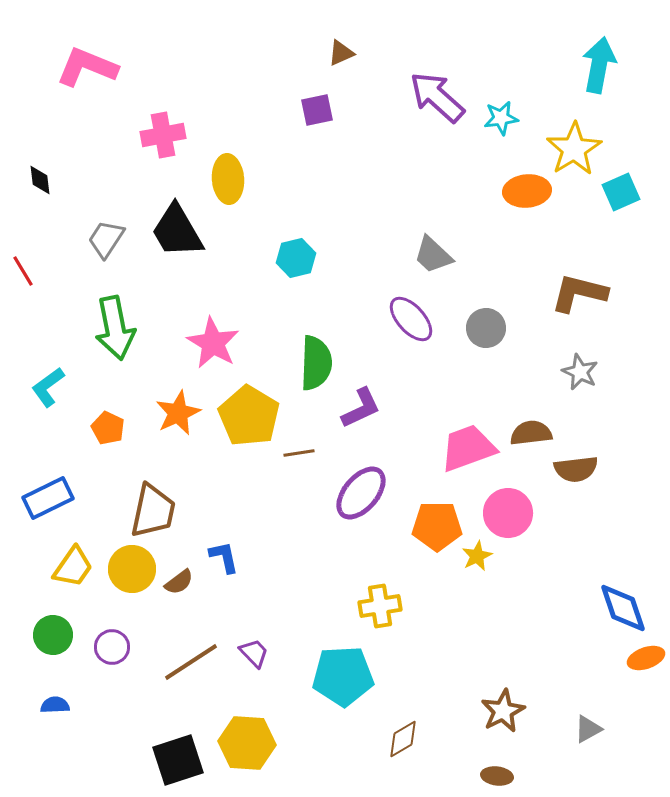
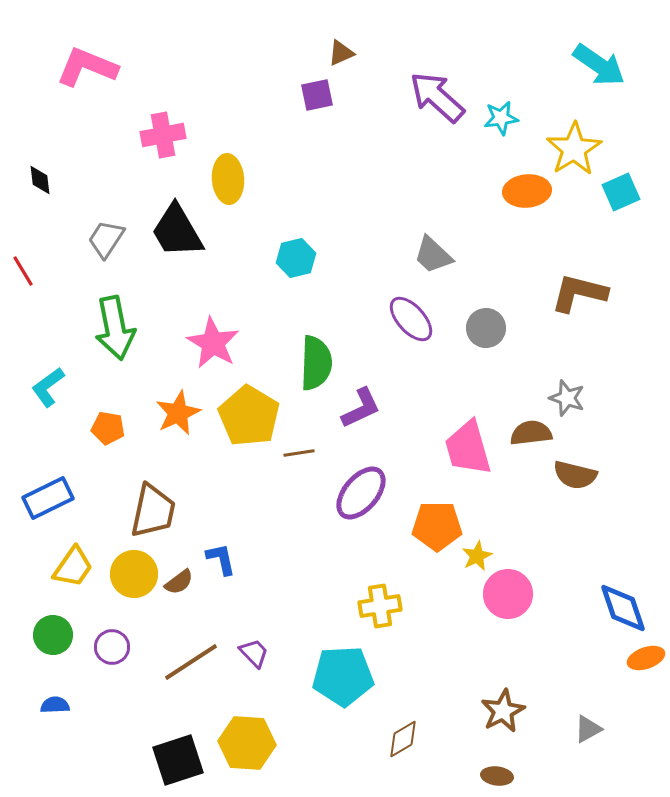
cyan arrow at (599, 65): rotated 114 degrees clockwise
purple square at (317, 110): moved 15 px up
gray star at (580, 372): moved 13 px left, 26 px down; rotated 6 degrees counterclockwise
orange pentagon at (108, 428): rotated 16 degrees counterclockwise
pink trapezoid at (468, 448): rotated 86 degrees counterclockwise
brown semicircle at (576, 469): moved 1 px left, 6 px down; rotated 21 degrees clockwise
pink circle at (508, 513): moved 81 px down
blue L-shape at (224, 557): moved 3 px left, 2 px down
yellow circle at (132, 569): moved 2 px right, 5 px down
